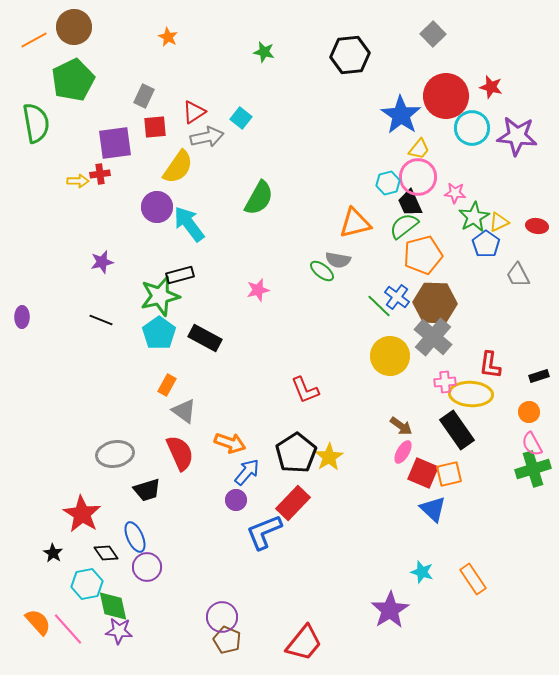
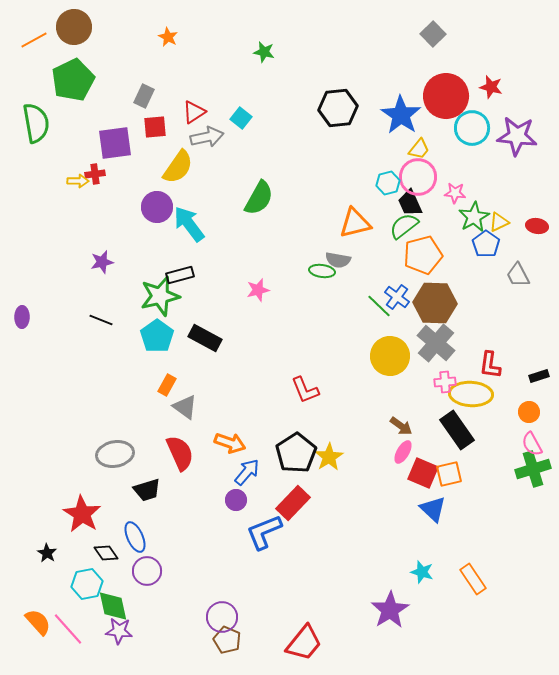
black hexagon at (350, 55): moved 12 px left, 53 px down
red cross at (100, 174): moved 5 px left
green ellipse at (322, 271): rotated 30 degrees counterclockwise
cyan pentagon at (159, 333): moved 2 px left, 3 px down
gray cross at (433, 337): moved 3 px right, 6 px down
gray triangle at (184, 411): moved 1 px right, 4 px up
black star at (53, 553): moved 6 px left
purple circle at (147, 567): moved 4 px down
